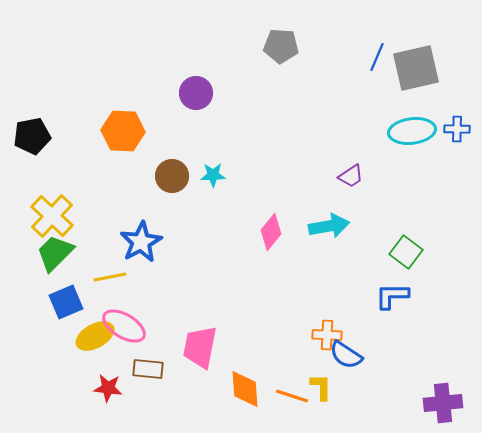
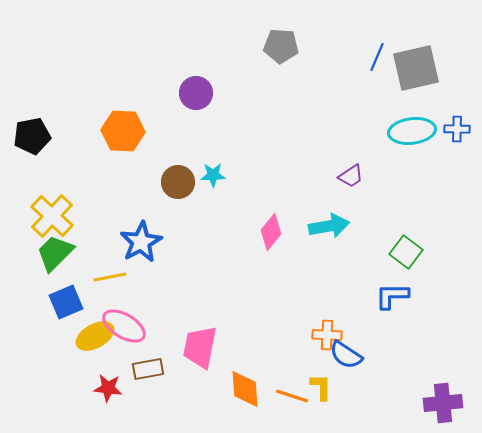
brown circle: moved 6 px right, 6 px down
brown rectangle: rotated 16 degrees counterclockwise
